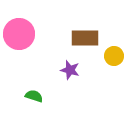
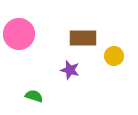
brown rectangle: moved 2 px left
